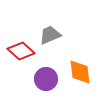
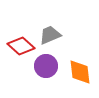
red diamond: moved 5 px up
purple circle: moved 13 px up
